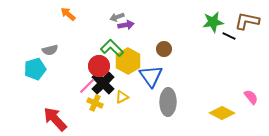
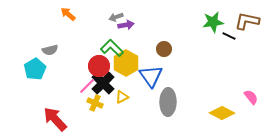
gray arrow: moved 1 px left
yellow hexagon: moved 2 px left, 2 px down
cyan pentagon: rotated 15 degrees counterclockwise
